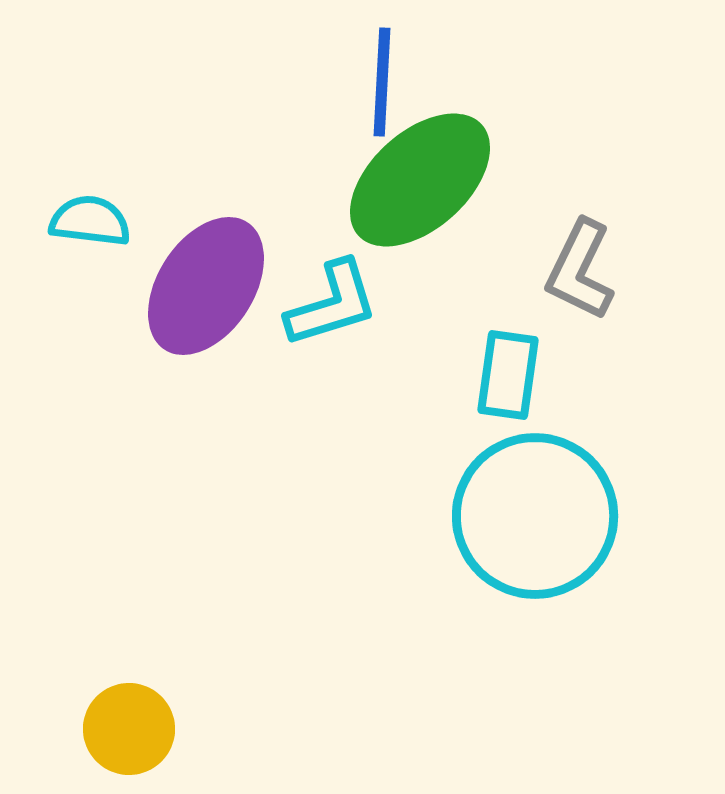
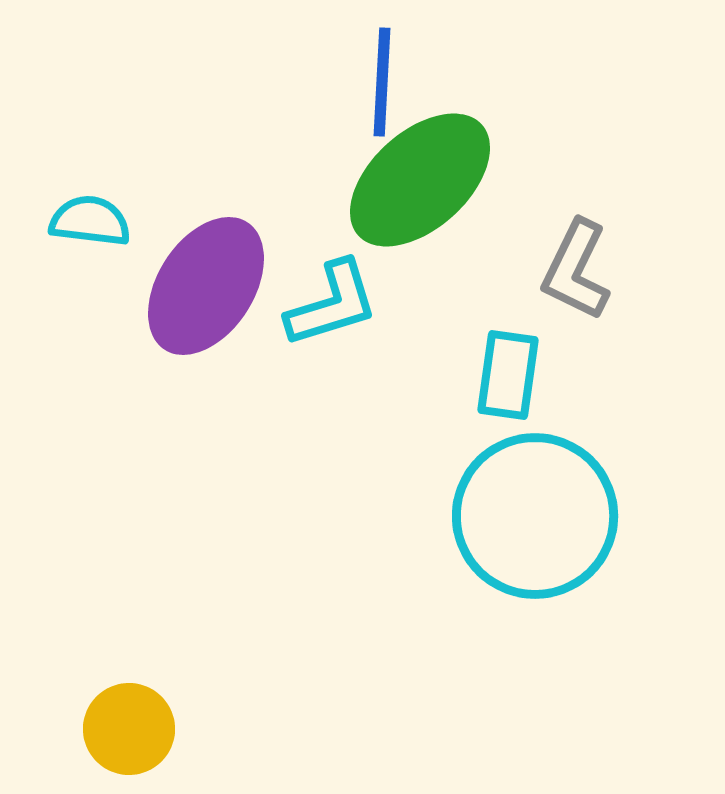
gray L-shape: moved 4 px left
